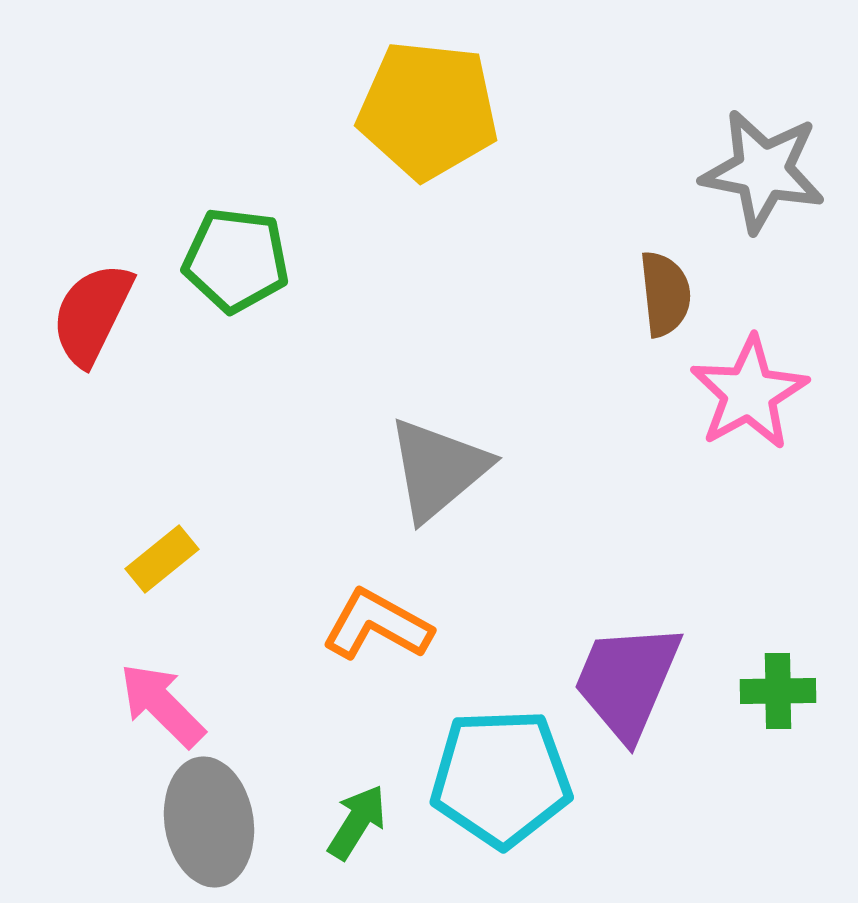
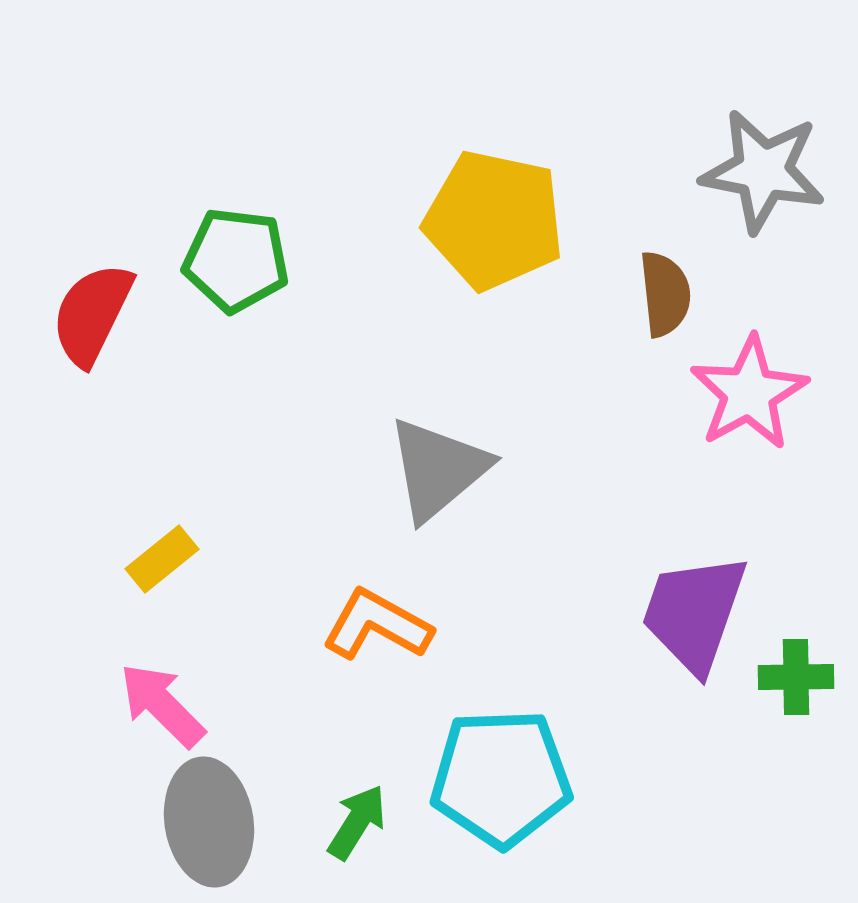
yellow pentagon: moved 66 px right, 110 px down; rotated 6 degrees clockwise
purple trapezoid: moved 67 px right, 68 px up; rotated 4 degrees counterclockwise
green cross: moved 18 px right, 14 px up
